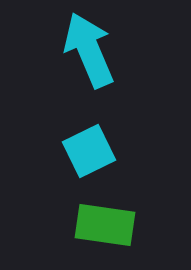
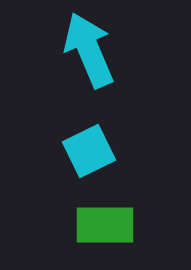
green rectangle: rotated 8 degrees counterclockwise
